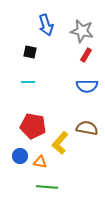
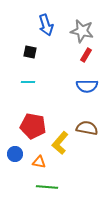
blue circle: moved 5 px left, 2 px up
orange triangle: moved 1 px left
